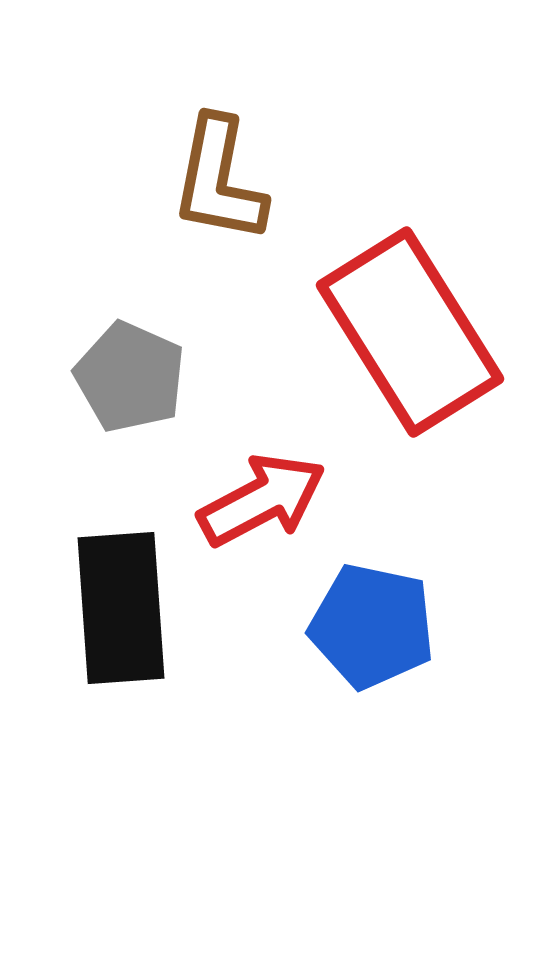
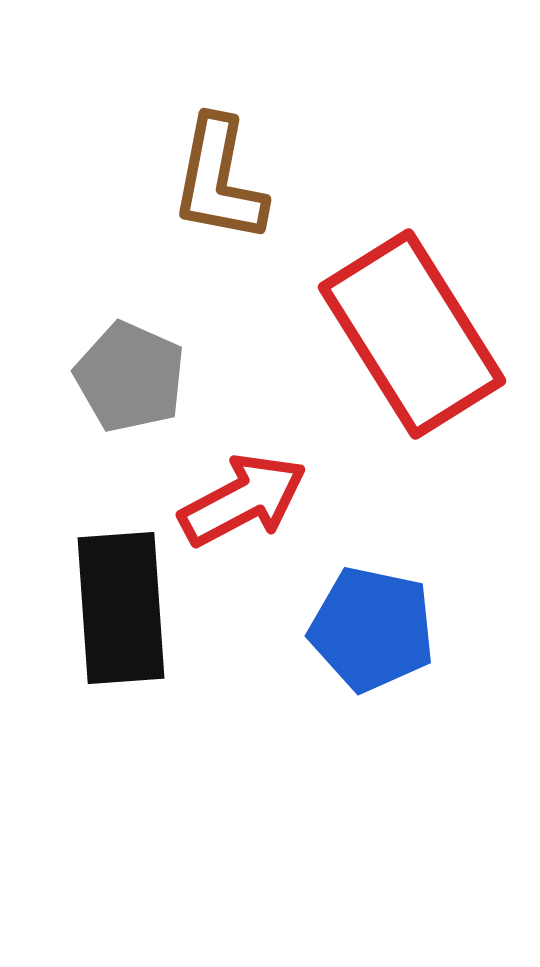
red rectangle: moved 2 px right, 2 px down
red arrow: moved 19 px left
blue pentagon: moved 3 px down
